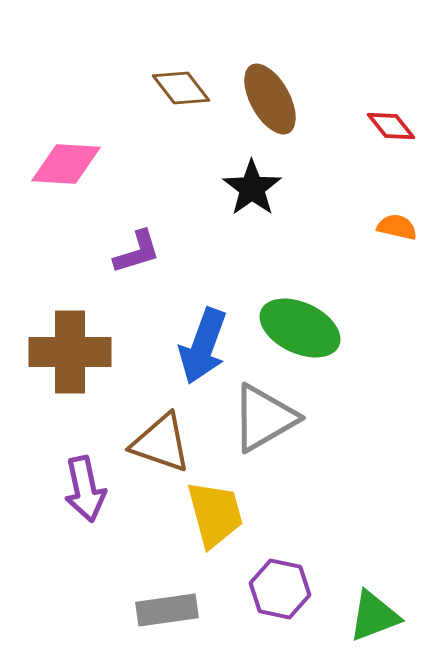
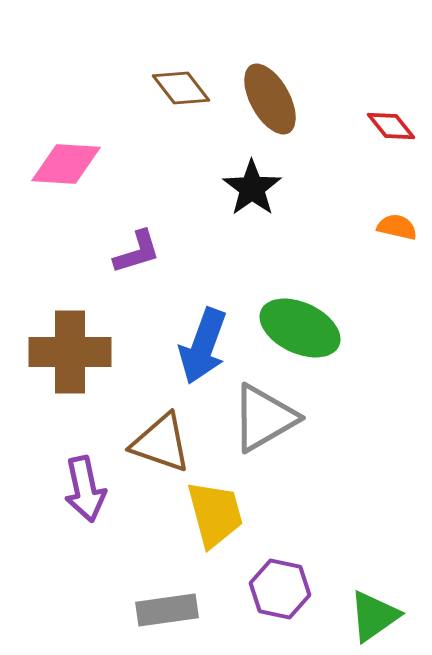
green triangle: rotated 14 degrees counterclockwise
